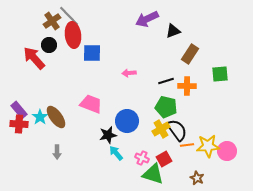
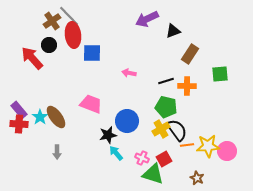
red arrow: moved 2 px left
pink arrow: rotated 16 degrees clockwise
